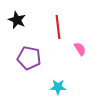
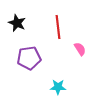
black star: moved 3 px down
purple pentagon: rotated 20 degrees counterclockwise
